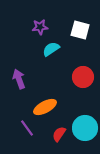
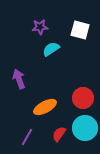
red circle: moved 21 px down
purple line: moved 9 px down; rotated 66 degrees clockwise
